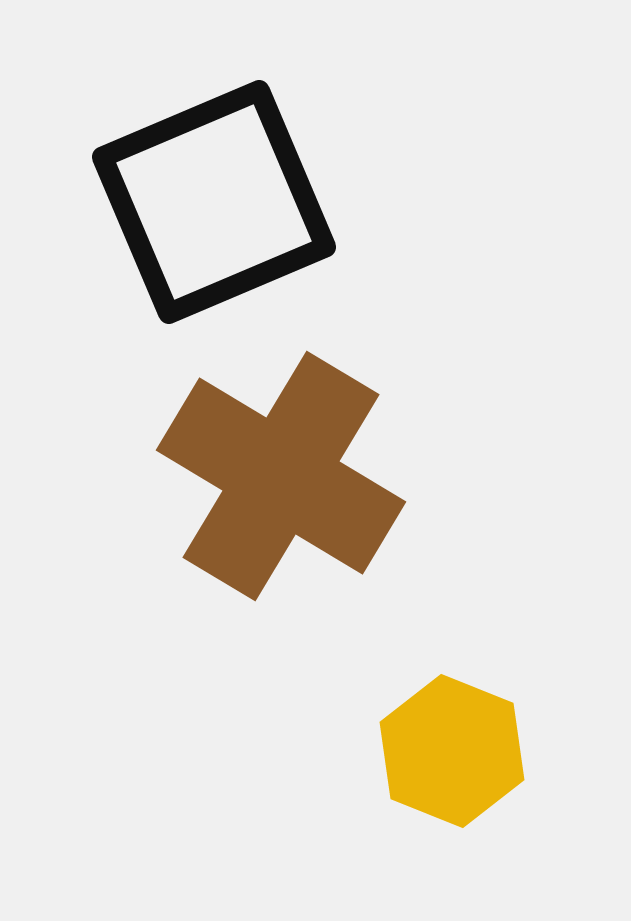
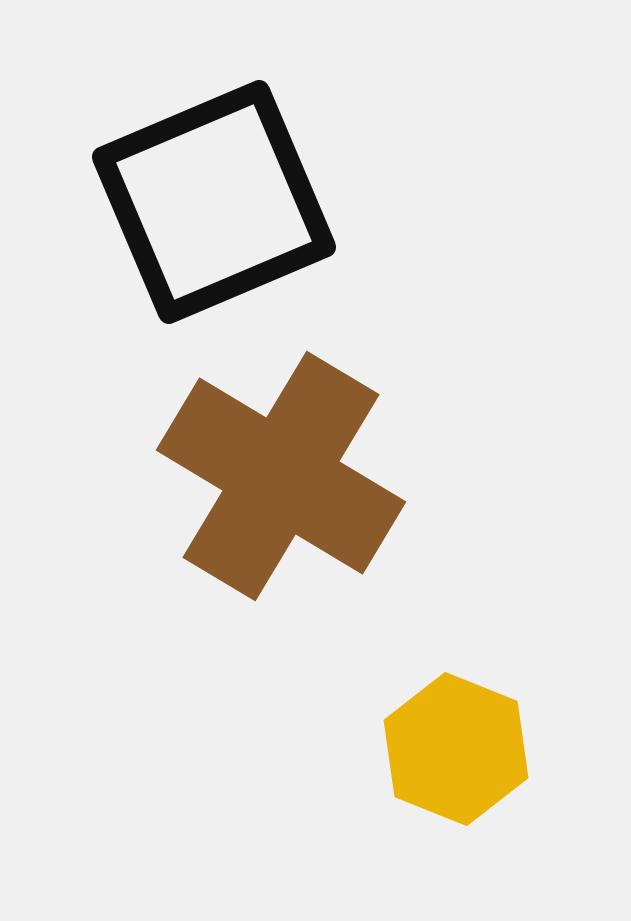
yellow hexagon: moved 4 px right, 2 px up
